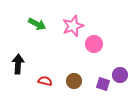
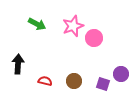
pink circle: moved 6 px up
purple circle: moved 1 px right, 1 px up
